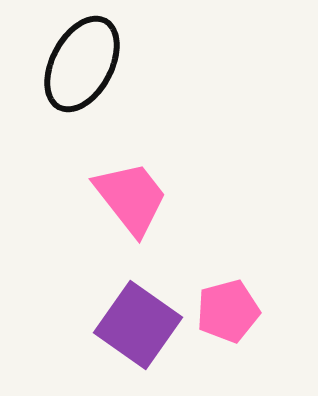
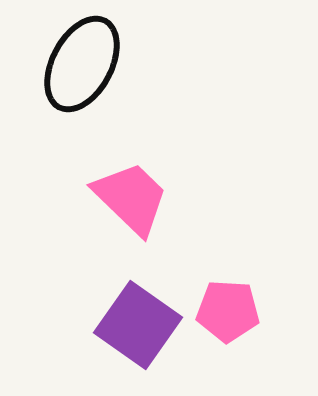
pink trapezoid: rotated 8 degrees counterclockwise
pink pentagon: rotated 18 degrees clockwise
